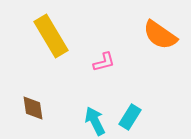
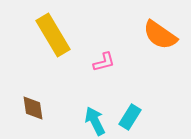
yellow rectangle: moved 2 px right, 1 px up
